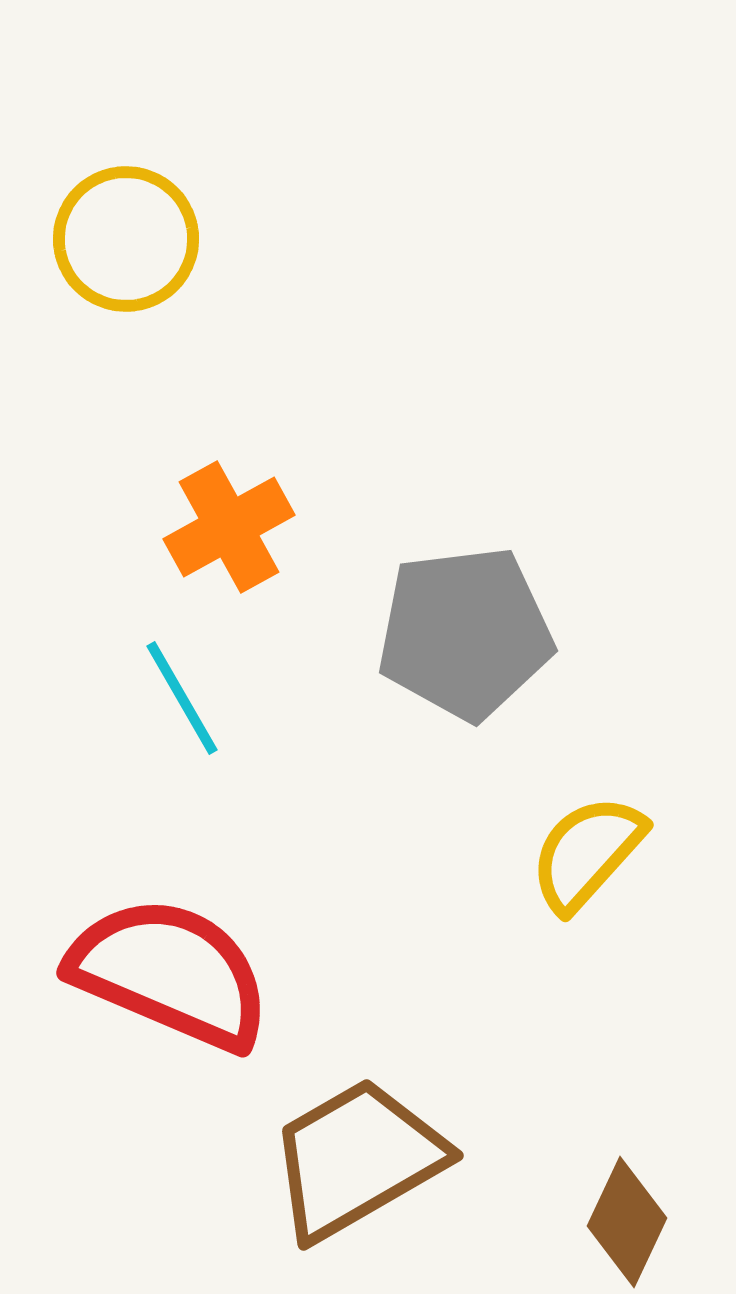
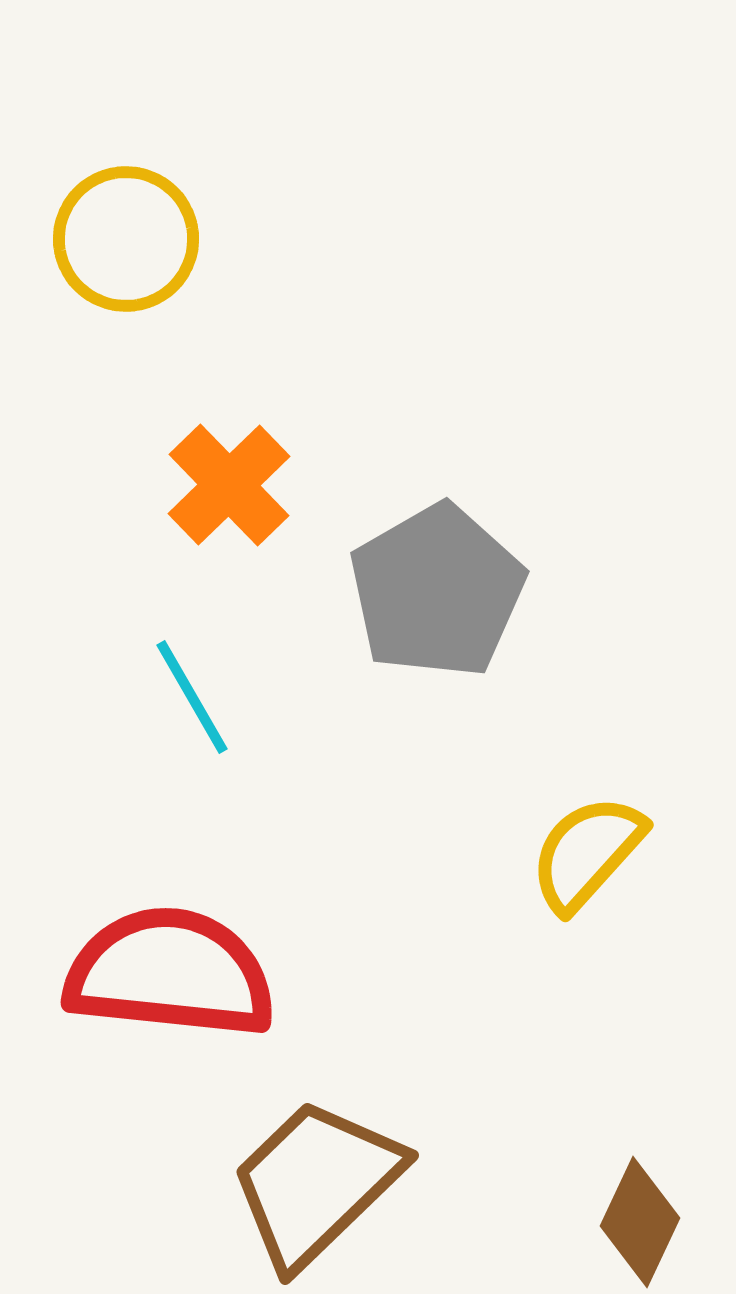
orange cross: moved 42 px up; rotated 15 degrees counterclockwise
gray pentagon: moved 28 px left, 42 px up; rotated 23 degrees counterclockwise
cyan line: moved 10 px right, 1 px up
red semicircle: rotated 17 degrees counterclockwise
brown trapezoid: moved 41 px left, 24 px down; rotated 14 degrees counterclockwise
brown diamond: moved 13 px right
